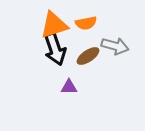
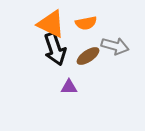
orange triangle: moved 3 px left, 1 px up; rotated 44 degrees clockwise
